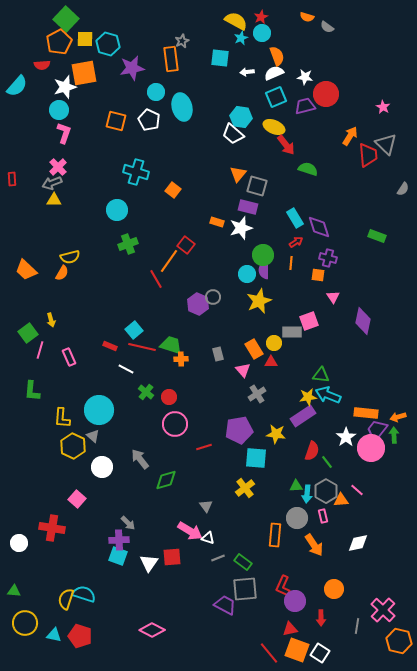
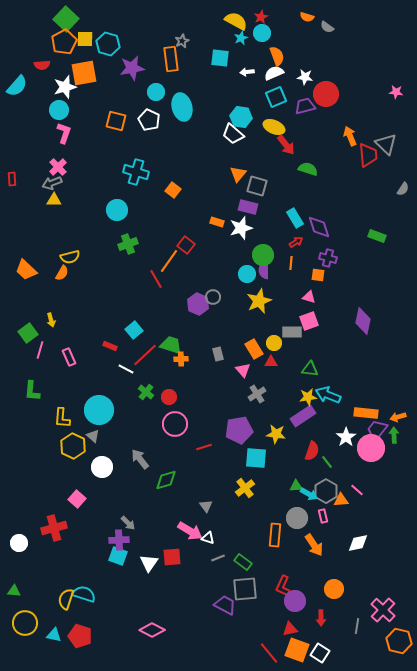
orange pentagon at (59, 42): moved 5 px right
pink star at (383, 107): moved 13 px right, 15 px up; rotated 24 degrees counterclockwise
orange arrow at (350, 136): rotated 54 degrees counterclockwise
pink triangle at (333, 297): moved 24 px left; rotated 40 degrees counterclockwise
red line at (142, 347): moved 3 px right, 8 px down; rotated 56 degrees counterclockwise
green triangle at (321, 375): moved 11 px left, 6 px up
cyan arrow at (307, 494): moved 2 px right; rotated 66 degrees counterclockwise
red cross at (52, 528): moved 2 px right; rotated 25 degrees counterclockwise
